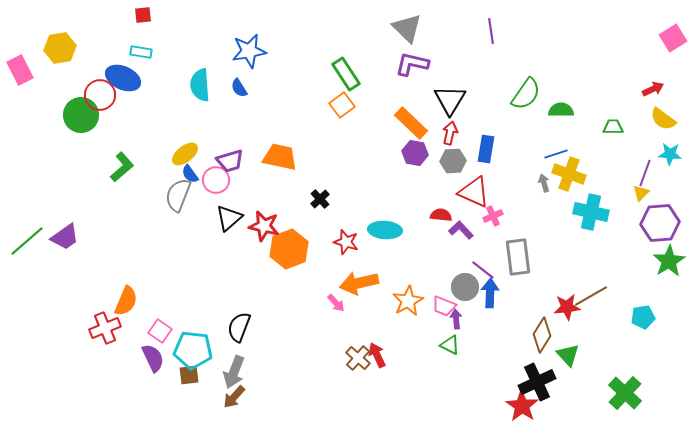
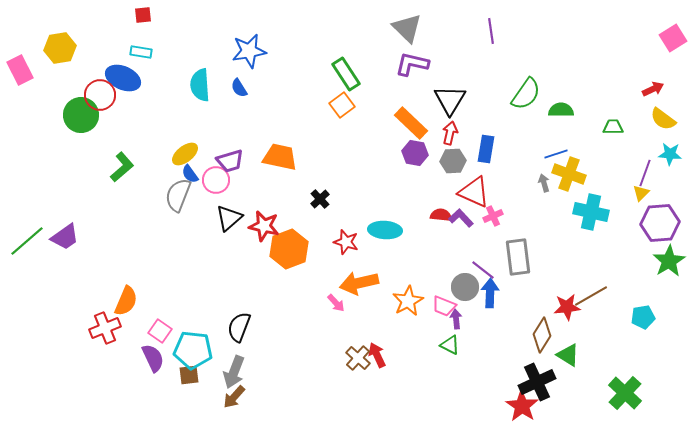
purple L-shape at (461, 230): moved 12 px up
green triangle at (568, 355): rotated 15 degrees counterclockwise
